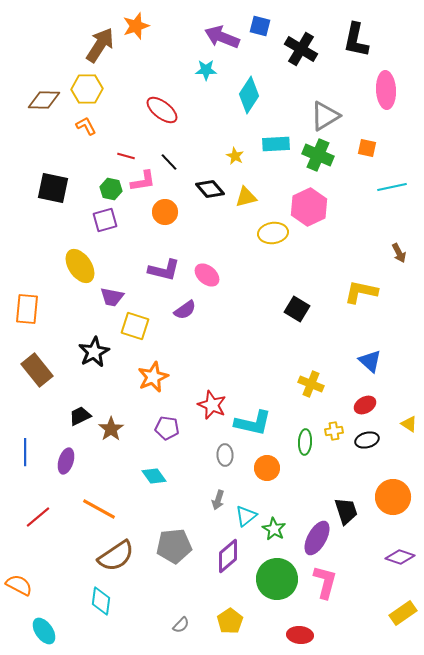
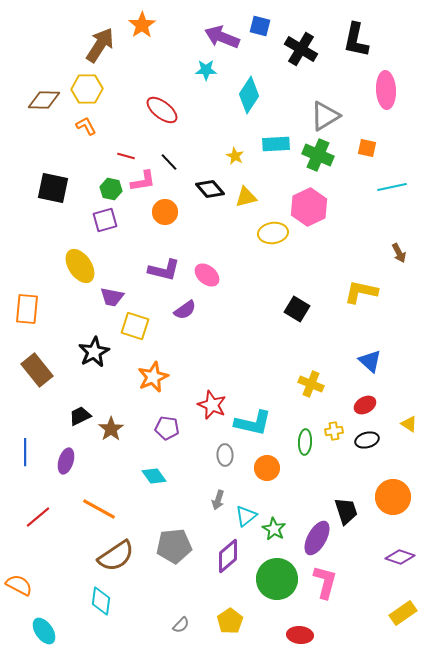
orange star at (136, 26): moved 6 px right, 1 px up; rotated 16 degrees counterclockwise
